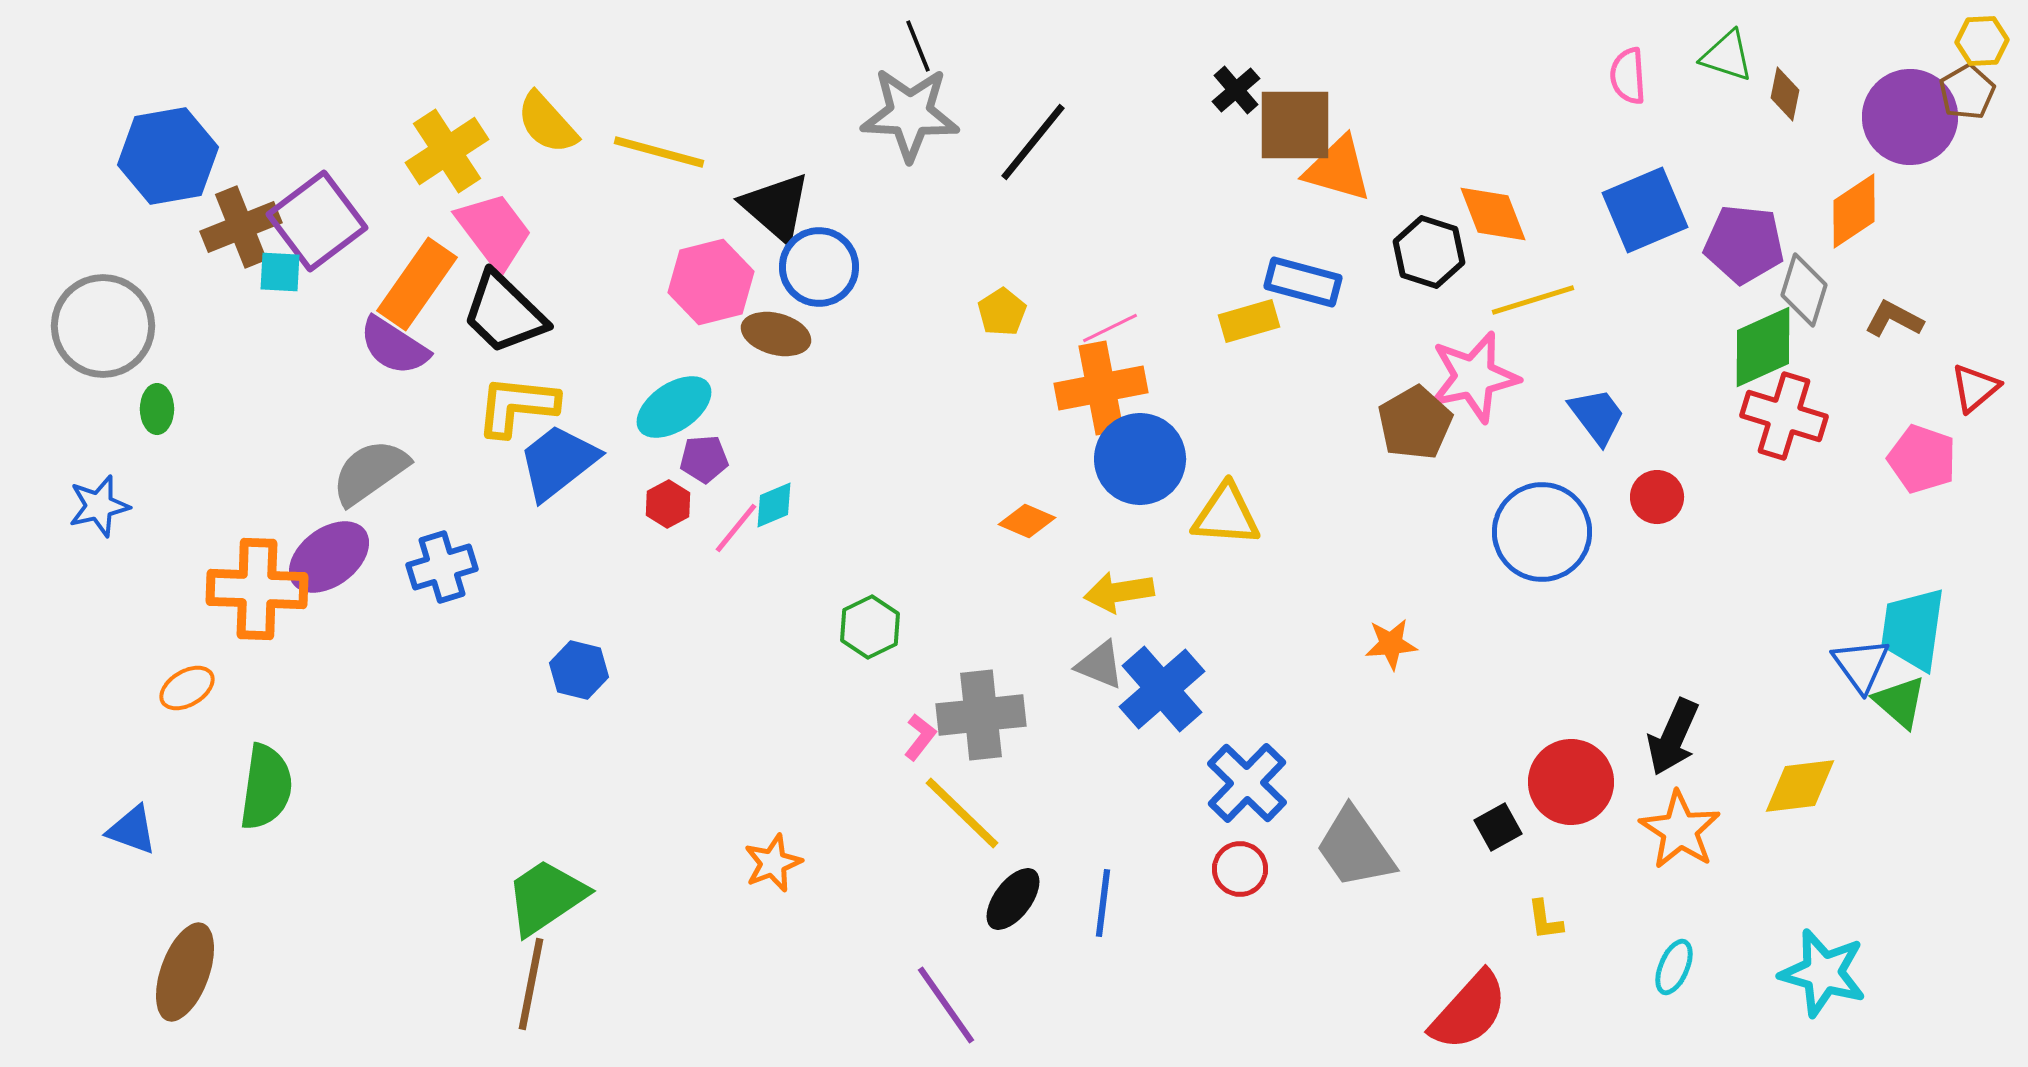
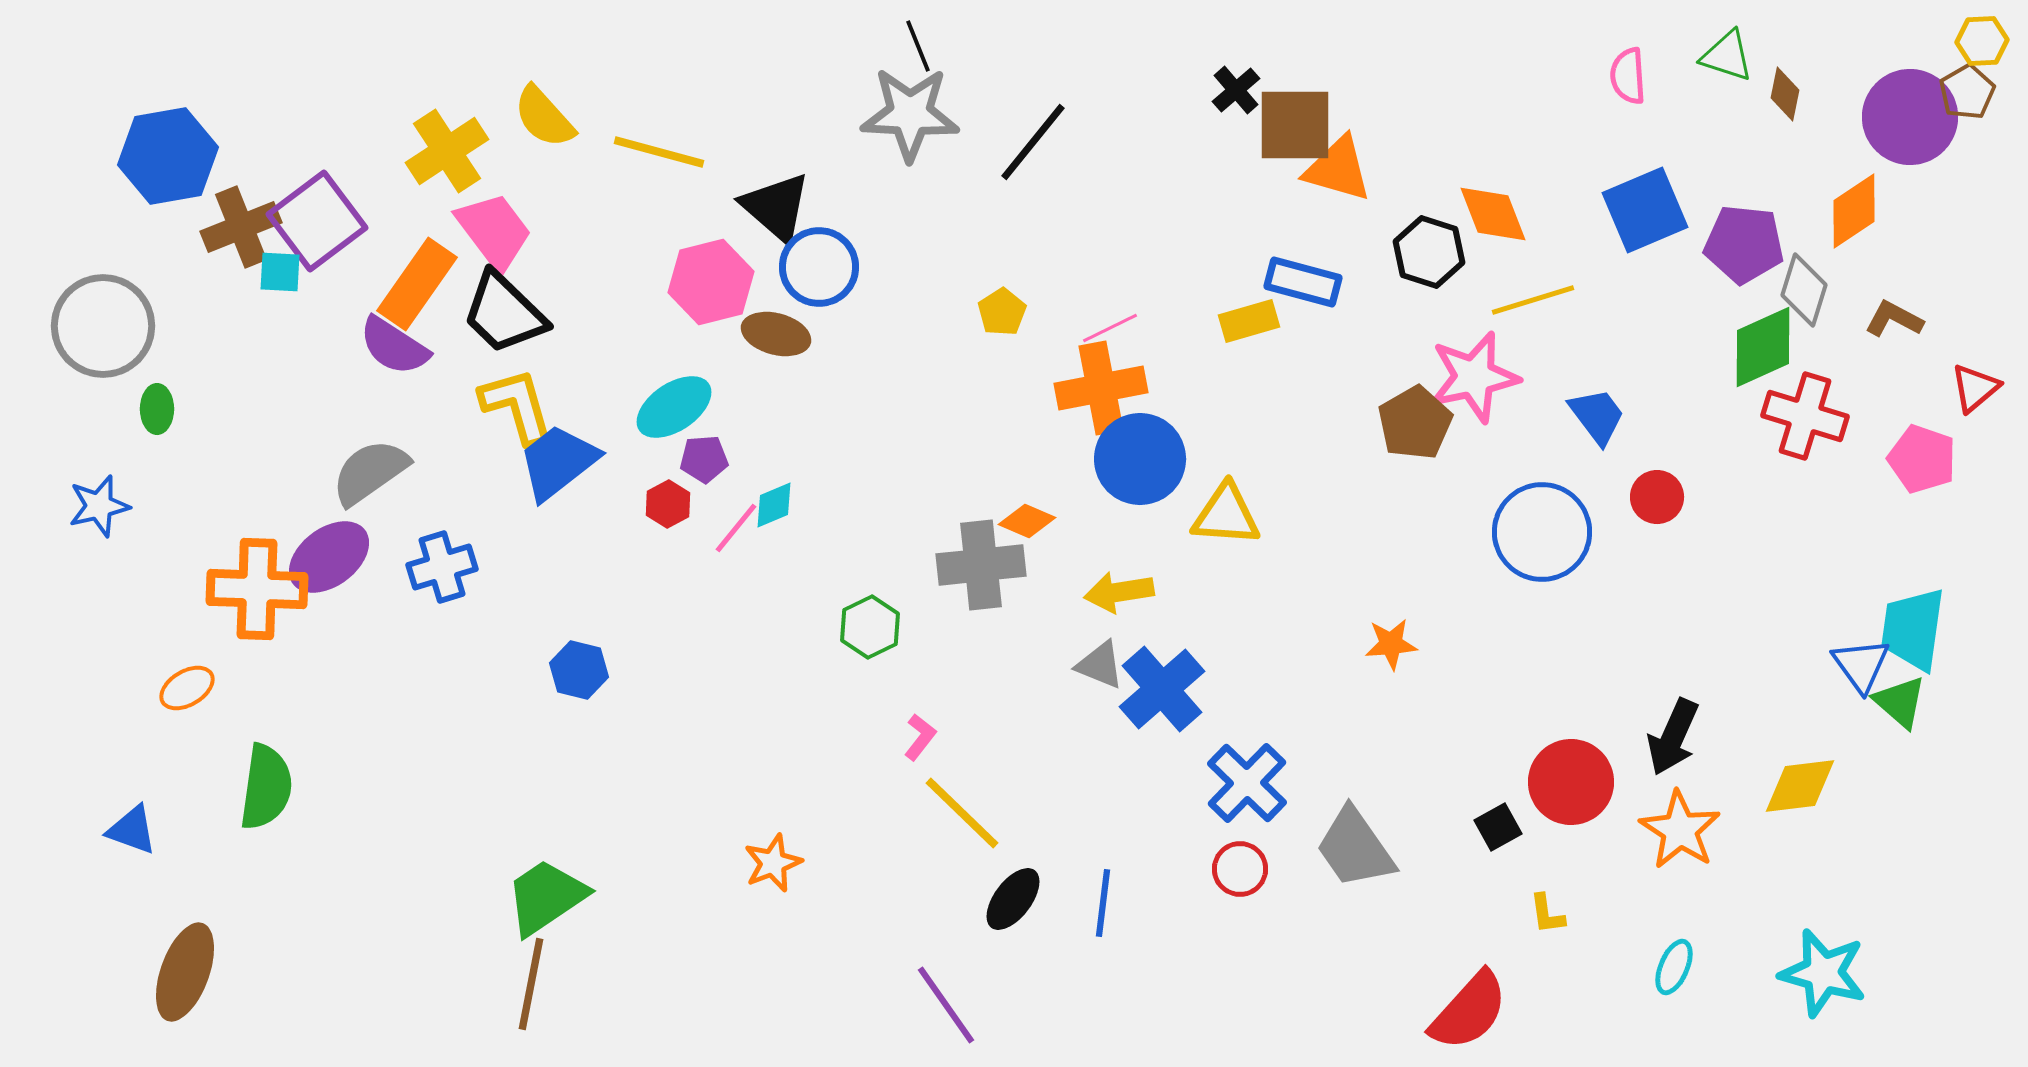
yellow semicircle at (547, 123): moved 3 px left, 6 px up
yellow L-shape at (517, 406): rotated 68 degrees clockwise
red cross at (1784, 416): moved 21 px right
gray cross at (981, 715): moved 150 px up
yellow L-shape at (1545, 920): moved 2 px right, 6 px up
